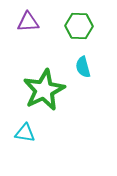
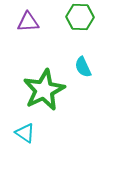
green hexagon: moved 1 px right, 9 px up
cyan semicircle: rotated 10 degrees counterclockwise
cyan triangle: rotated 25 degrees clockwise
